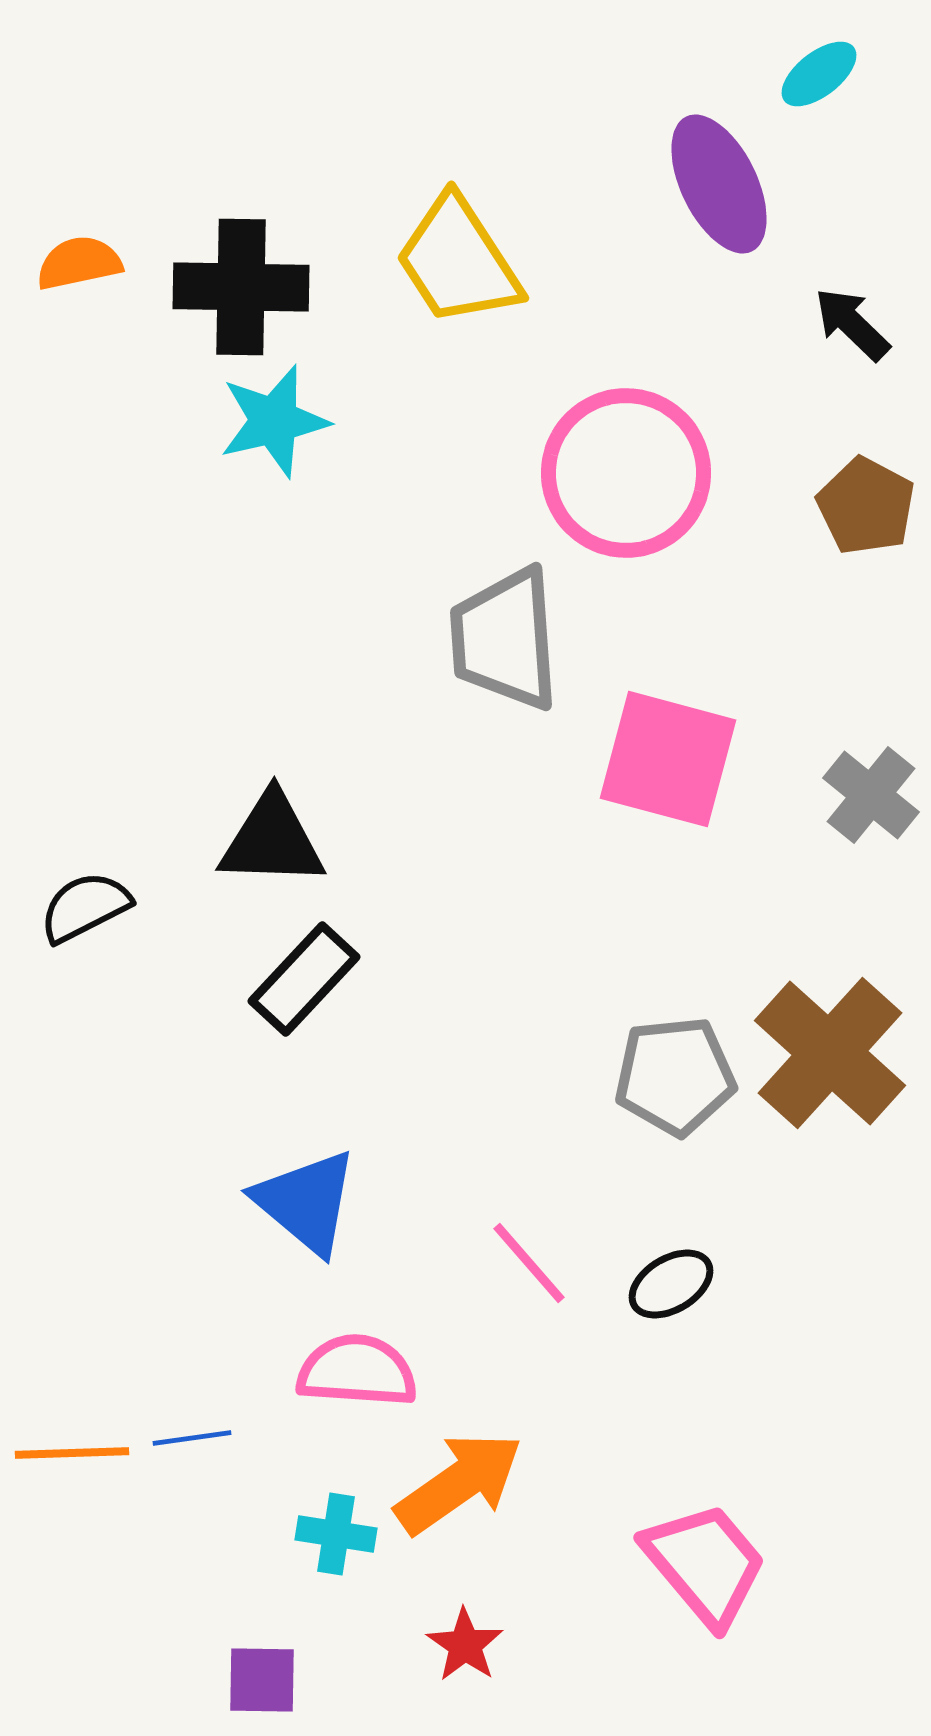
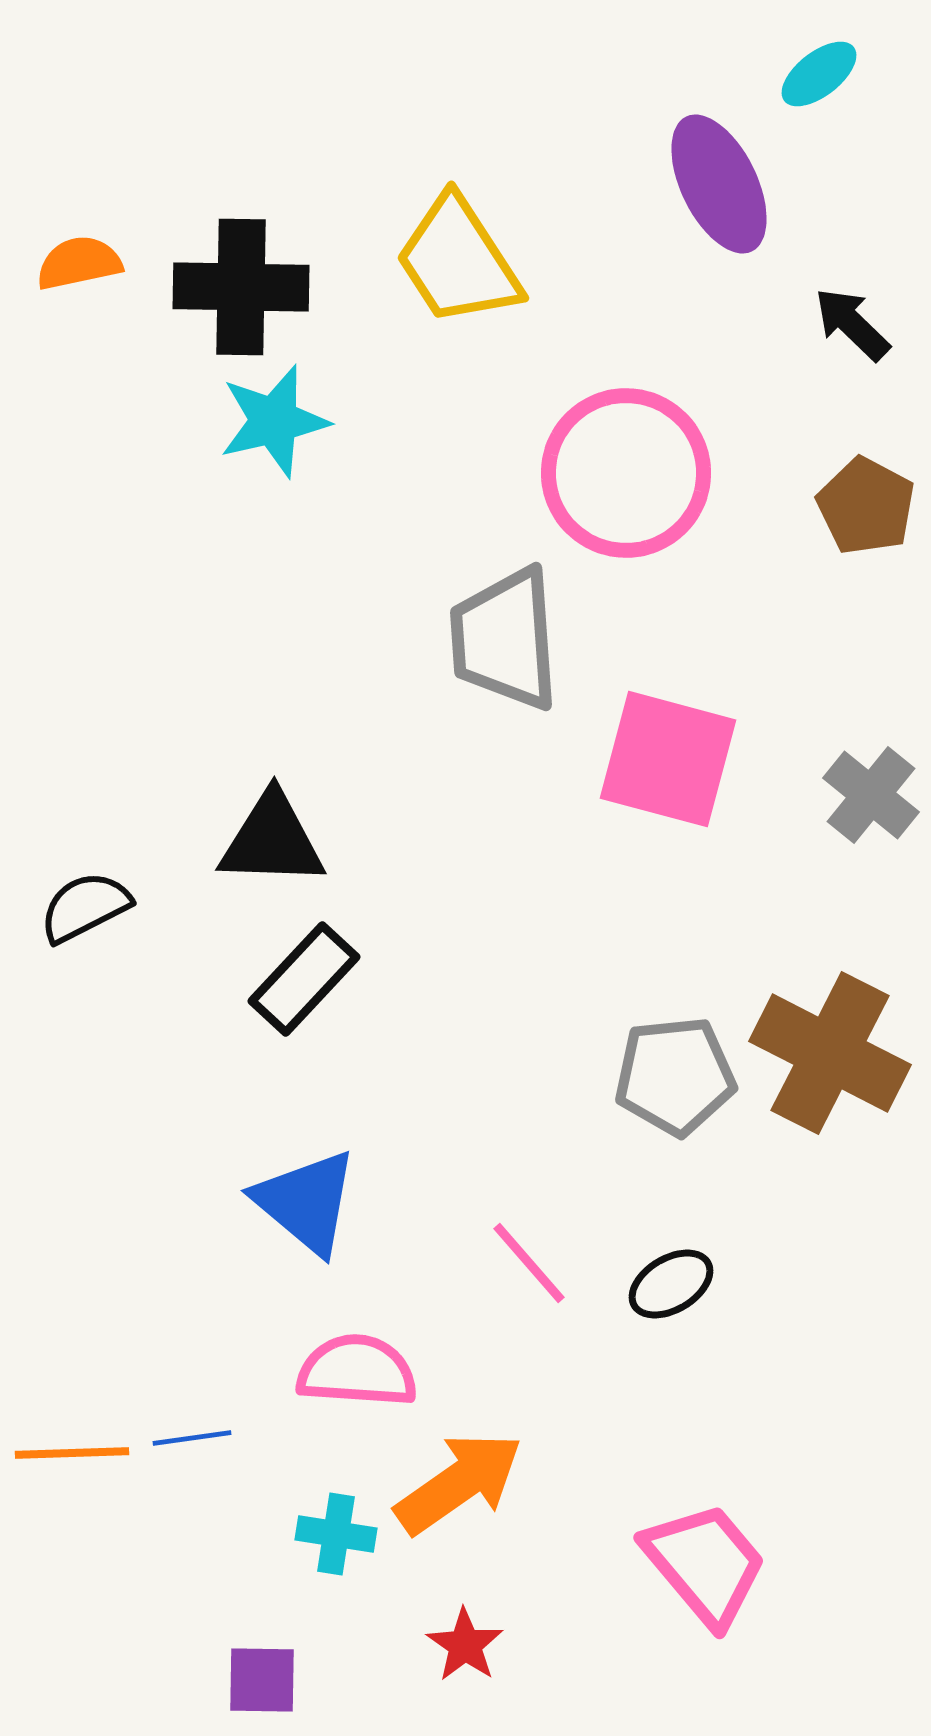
brown cross: rotated 15 degrees counterclockwise
